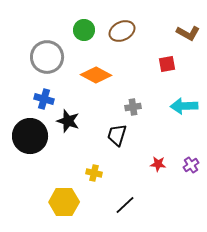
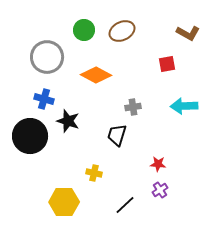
purple cross: moved 31 px left, 25 px down
